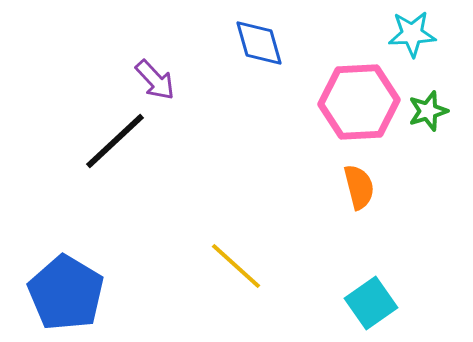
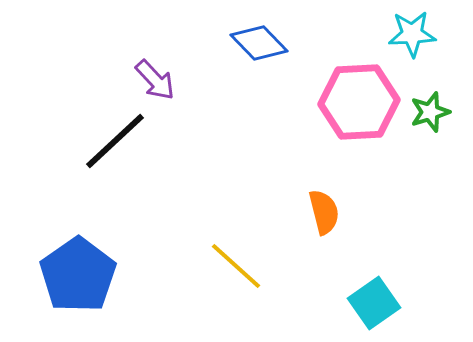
blue diamond: rotated 28 degrees counterclockwise
green star: moved 2 px right, 1 px down
orange semicircle: moved 35 px left, 25 px down
blue pentagon: moved 12 px right, 18 px up; rotated 6 degrees clockwise
cyan square: moved 3 px right
